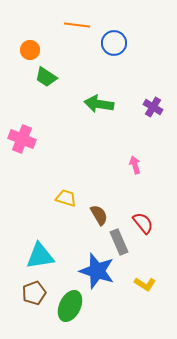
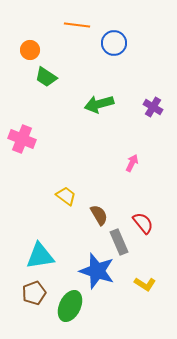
green arrow: rotated 24 degrees counterclockwise
pink arrow: moved 3 px left, 2 px up; rotated 42 degrees clockwise
yellow trapezoid: moved 2 px up; rotated 20 degrees clockwise
